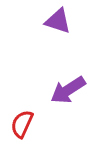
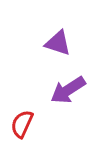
purple triangle: moved 22 px down
